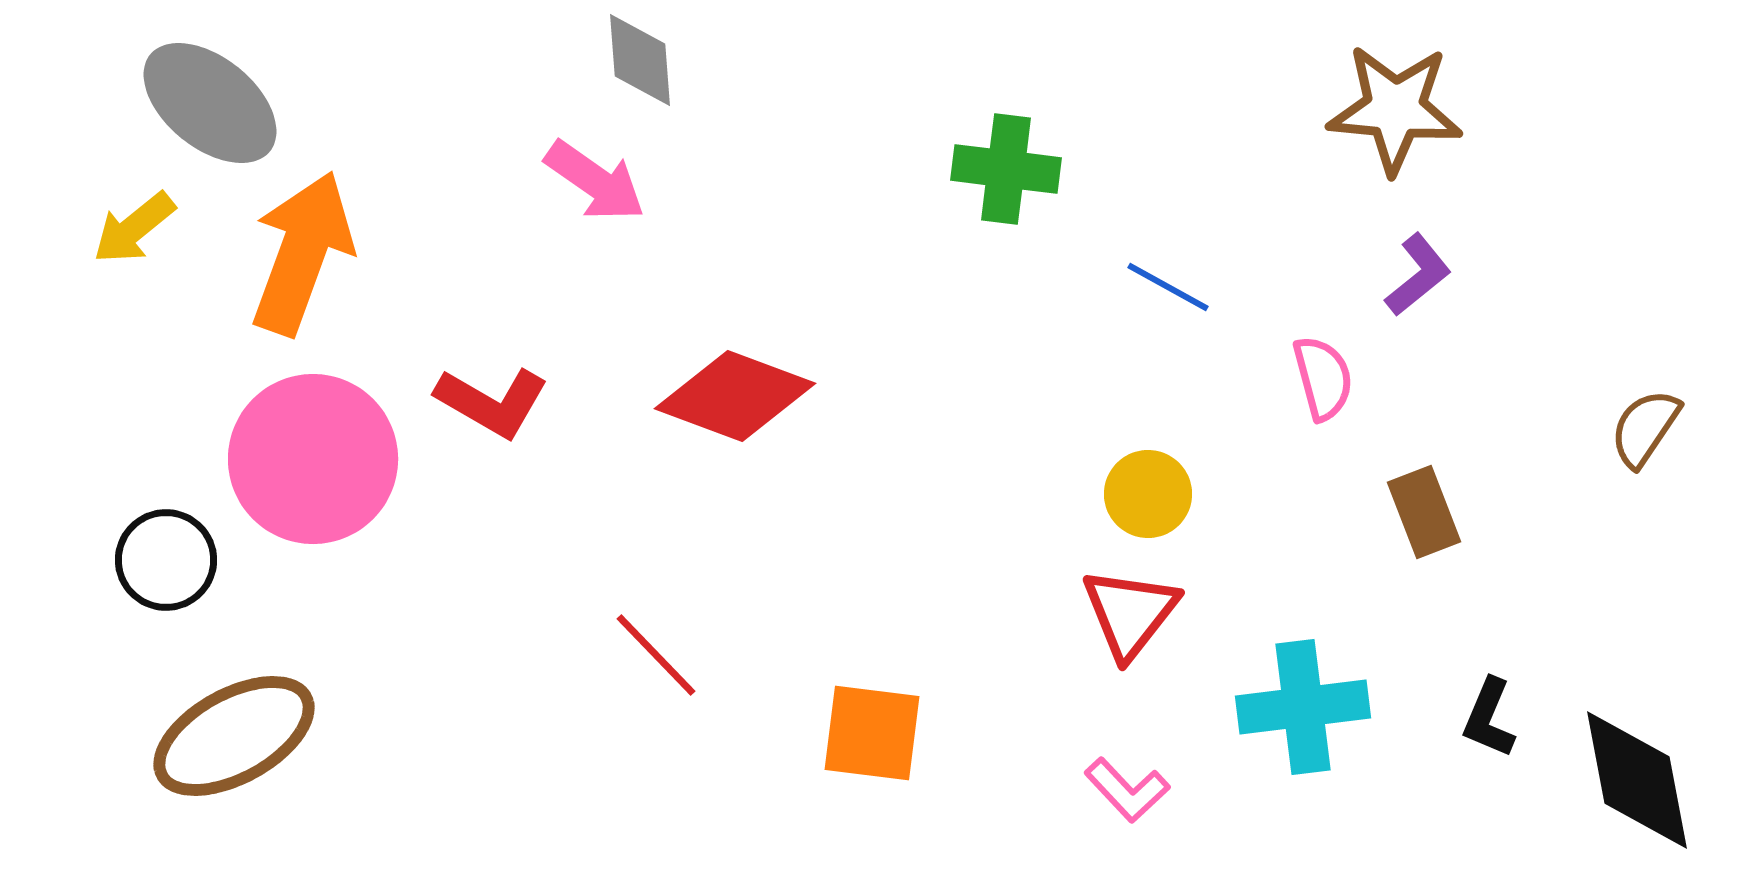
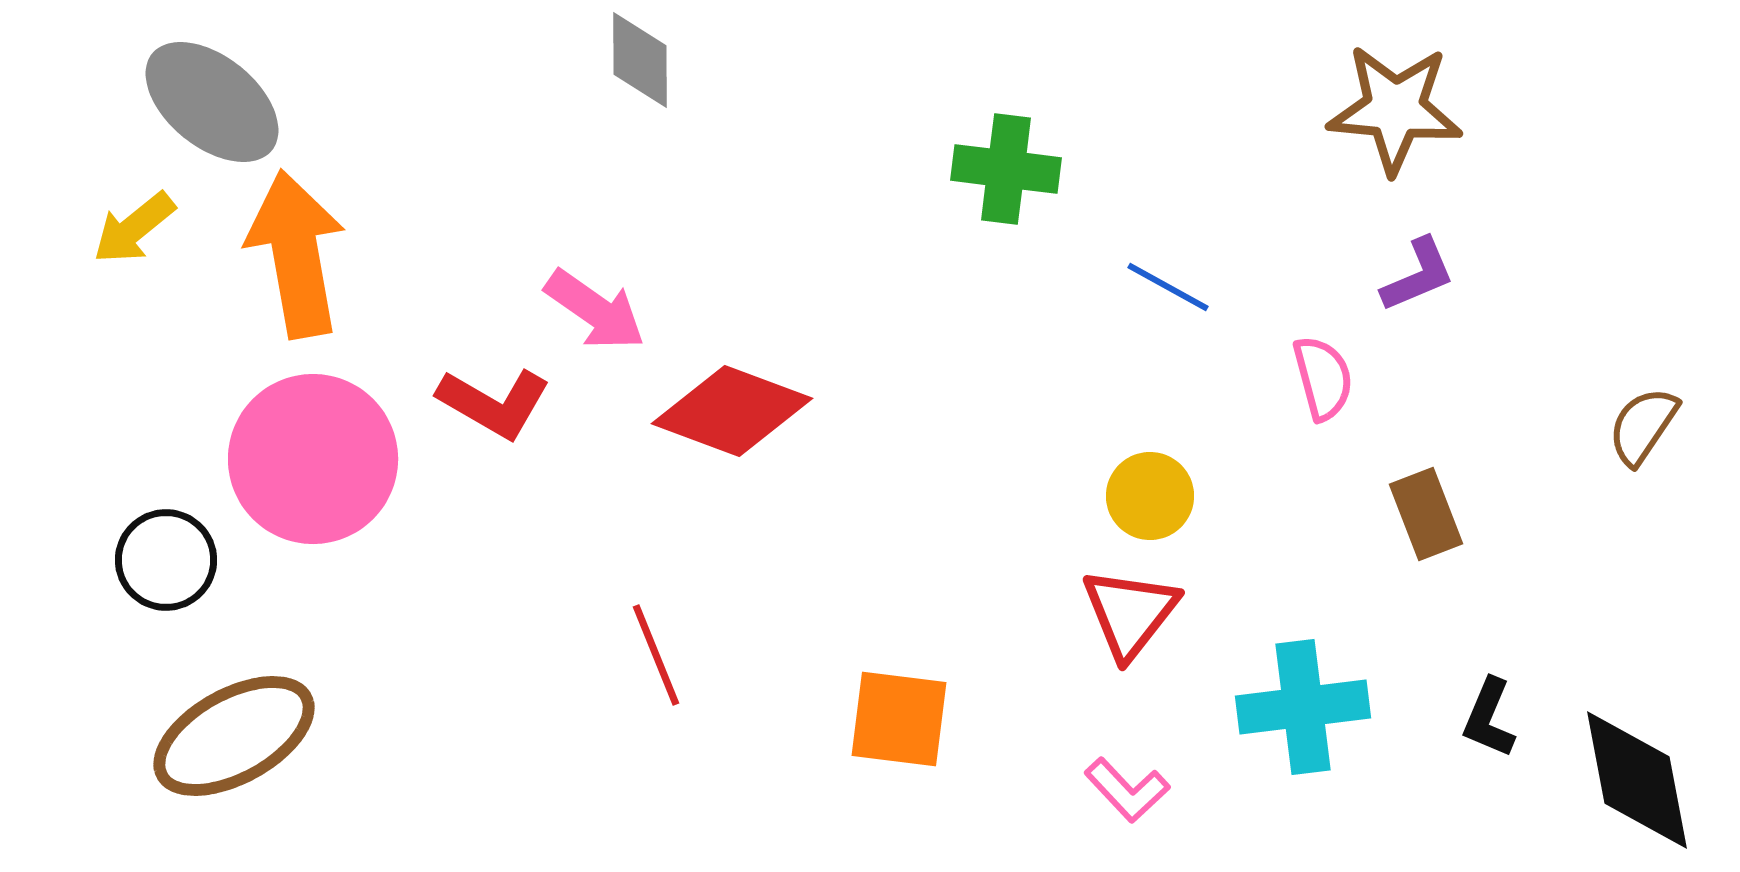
gray diamond: rotated 4 degrees clockwise
gray ellipse: moved 2 px right, 1 px up
pink arrow: moved 129 px down
orange arrow: moved 6 px left, 1 px down; rotated 30 degrees counterclockwise
purple L-shape: rotated 16 degrees clockwise
red diamond: moved 3 px left, 15 px down
red L-shape: moved 2 px right, 1 px down
brown semicircle: moved 2 px left, 2 px up
yellow circle: moved 2 px right, 2 px down
brown rectangle: moved 2 px right, 2 px down
red line: rotated 22 degrees clockwise
orange square: moved 27 px right, 14 px up
